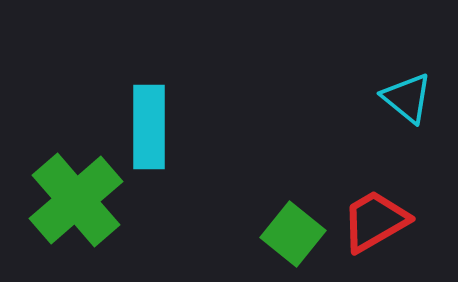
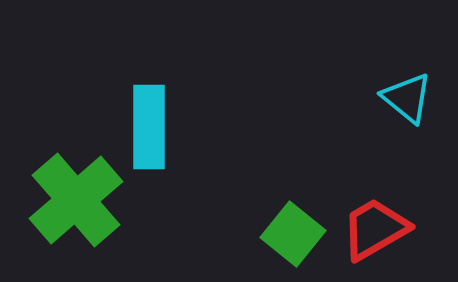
red trapezoid: moved 8 px down
